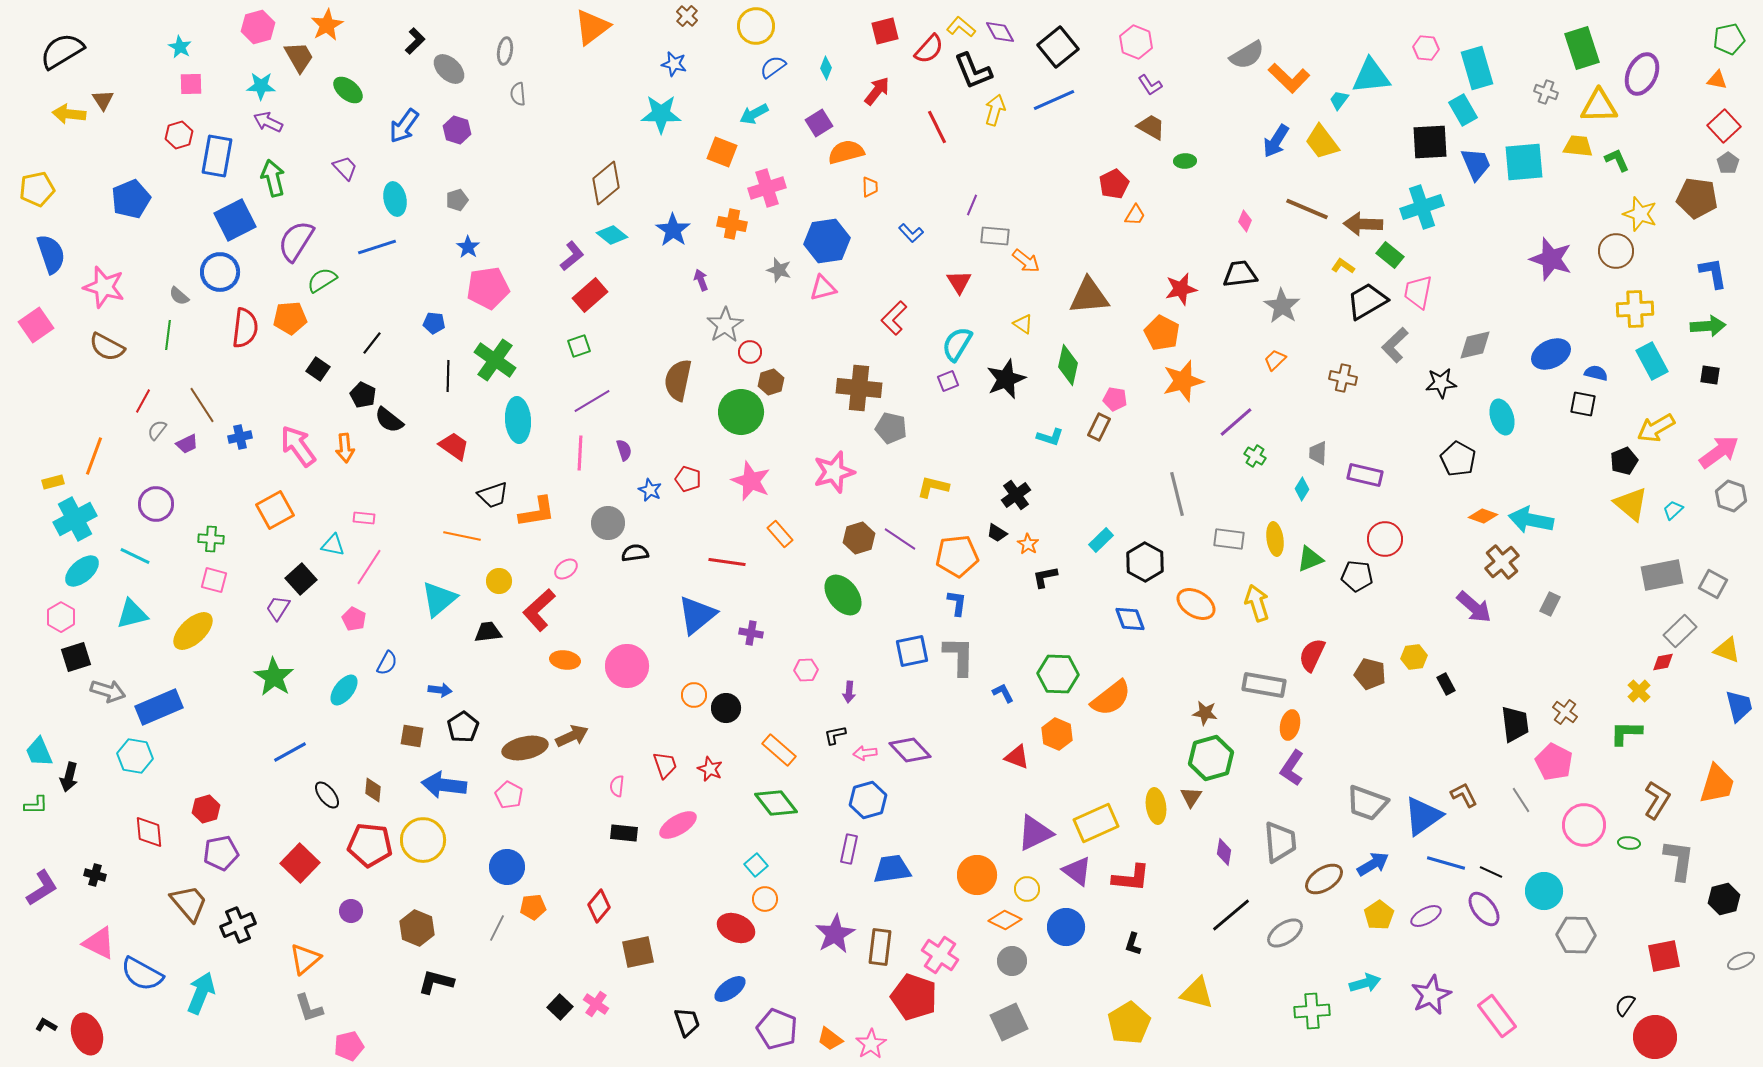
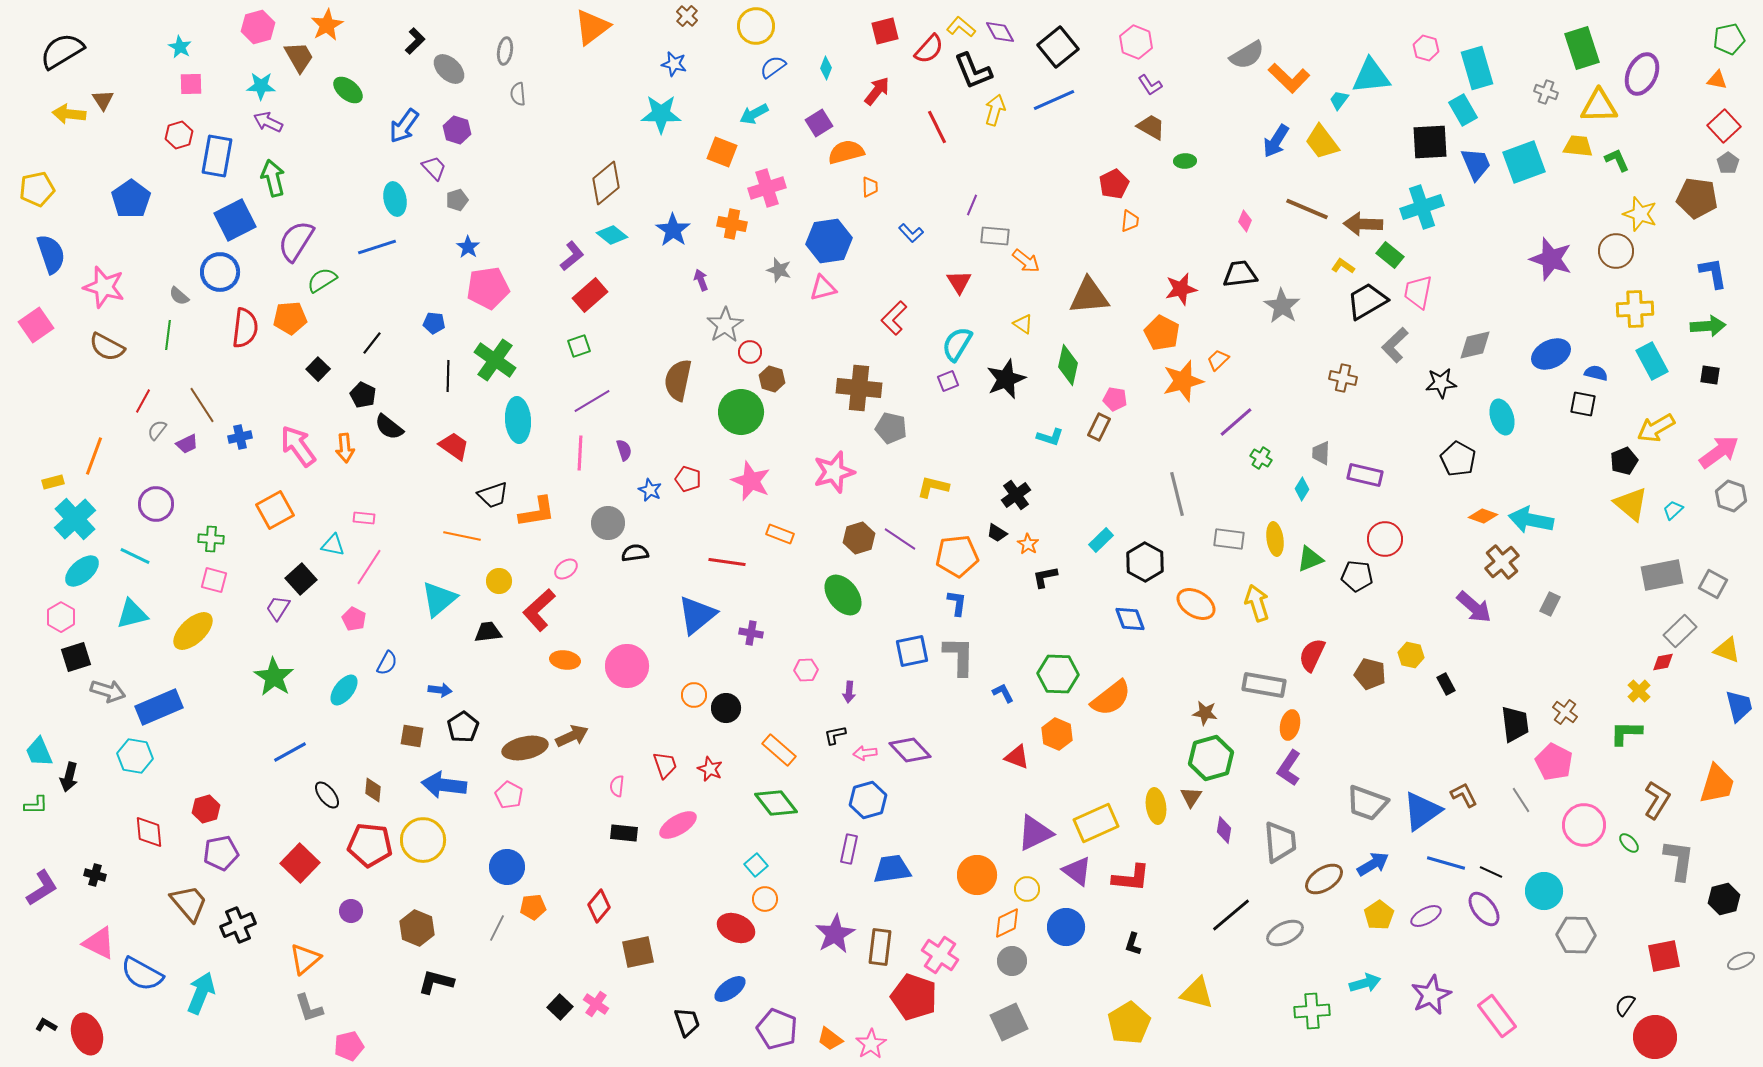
pink hexagon at (1426, 48): rotated 10 degrees clockwise
cyan square at (1524, 162): rotated 15 degrees counterclockwise
purple trapezoid at (345, 168): moved 89 px right
blue pentagon at (131, 199): rotated 12 degrees counterclockwise
orange trapezoid at (1135, 215): moved 5 px left, 6 px down; rotated 25 degrees counterclockwise
blue hexagon at (827, 241): moved 2 px right
orange trapezoid at (1275, 360): moved 57 px left
black square at (318, 369): rotated 10 degrees clockwise
brown hexagon at (771, 382): moved 1 px right, 3 px up; rotated 25 degrees counterclockwise
black semicircle at (389, 420): moved 7 px down
gray trapezoid at (1318, 453): moved 3 px right
green cross at (1255, 456): moved 6 px right, 2 px down
cyan cross at (75, 519): rotated 15 degrees counterclockwise
orange rectangle at (780, 534): rotated 28 degrees counterclockwise
yellow hexagon at (1414, 657): moved 3 px left, 2 px up; rotated 20 degrees clockwise
purple L-shape at (1292, 768): moved 3 px left
blue triangle at (1423, 816): moved 1 px left, 5 px up
green ellipse at (1629, 843): rotated 40 degrees clockwise
purple diamond at (1224, 852): moved 22 px up
orange diamond at (1005, 920): moved 2 px right, 3 px down; rotated 52 degrees counterclockwise
gray ellipse at (1285, 933): rotated 9 degrees clockwise
